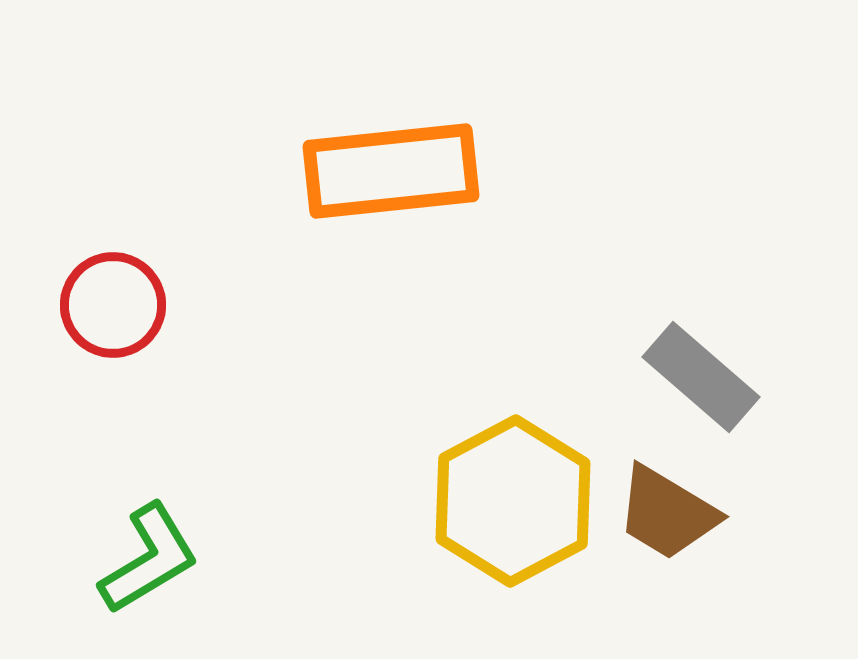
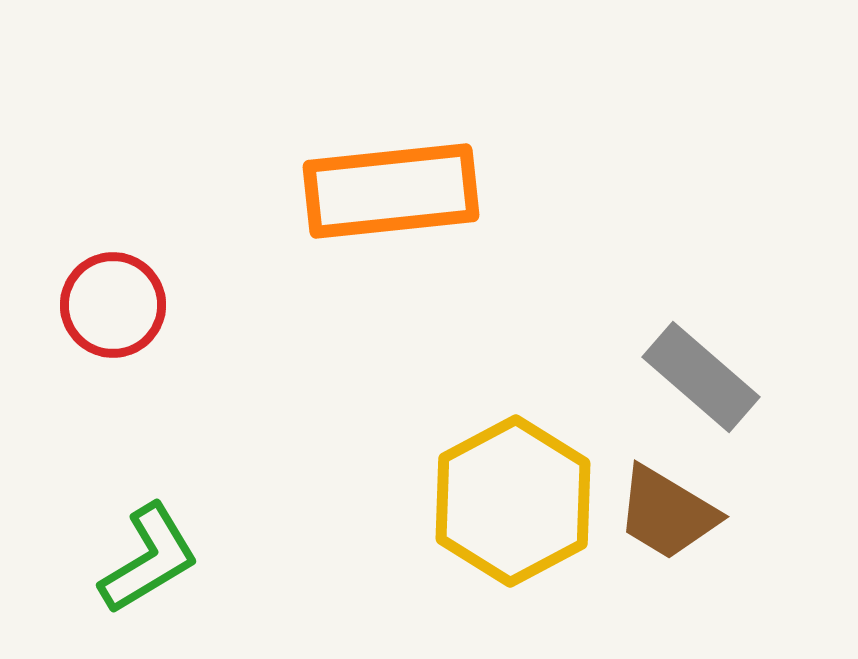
orange rectangle: moved 20 px down
